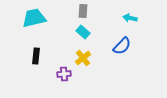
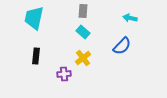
cyan trapezoid: rotated 65 degrees counterclockwise
